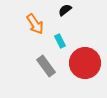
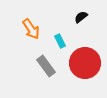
black semicircle: moved 16 px right, 7 px down
orange arrow: moved 4 px left, 5 px down
